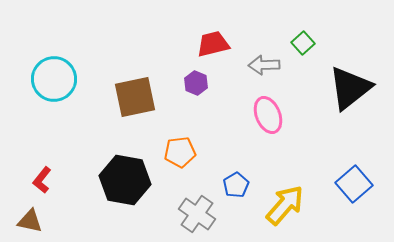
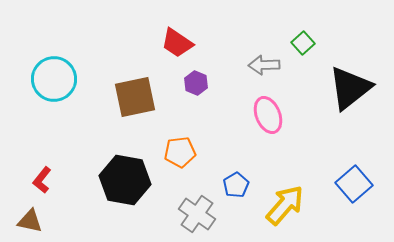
red trapezoid: moved 36 px left, 1 px up; rotated 132 degrees counterclockwise
